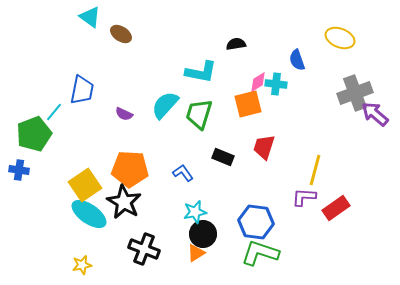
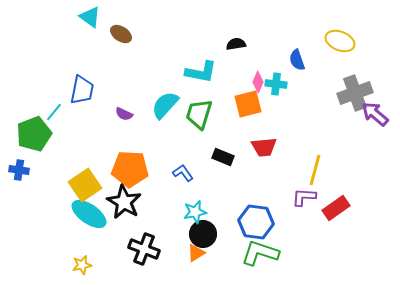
yellow ellipse: moved 3 px down
pink diamond: rotated 35 degrees counterclockwise
red trapezoid: rotated 112 degrees counterclockwise
